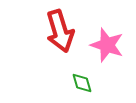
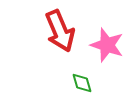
red arrow: rotated 6 degrees counterclockwise
